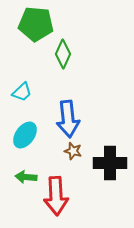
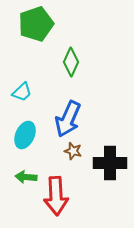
green pentagon: rotated 24 degrees counterclockwise
green diamond: moved 8 px right, 8 px down
blue arrow: rotated 30 degrees clockwise
cyan ellipse: rotated 12 degrees counterclockwise
